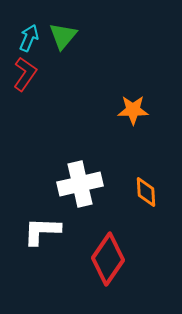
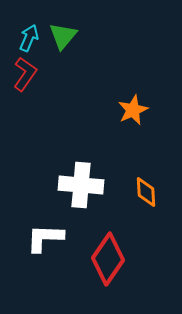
orange star: rotated 24 degrees counterclockwise
white cross: moved 1 px right, 1 px down; rotated 18 degrees clockwise
white L-shape: moved 3 px right, 7 px down
